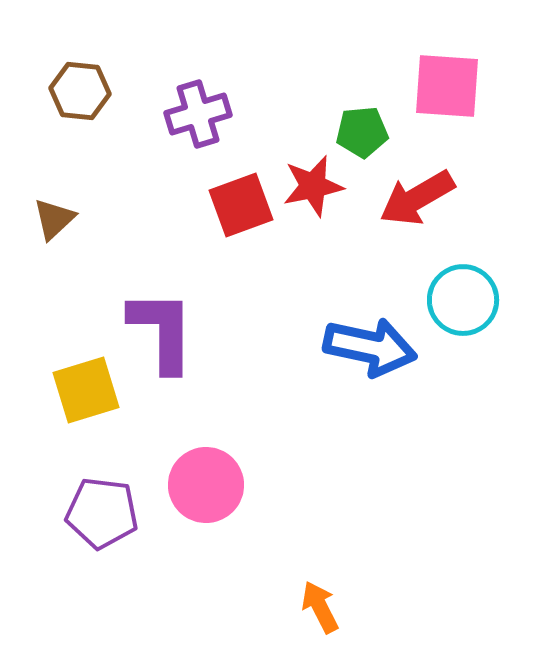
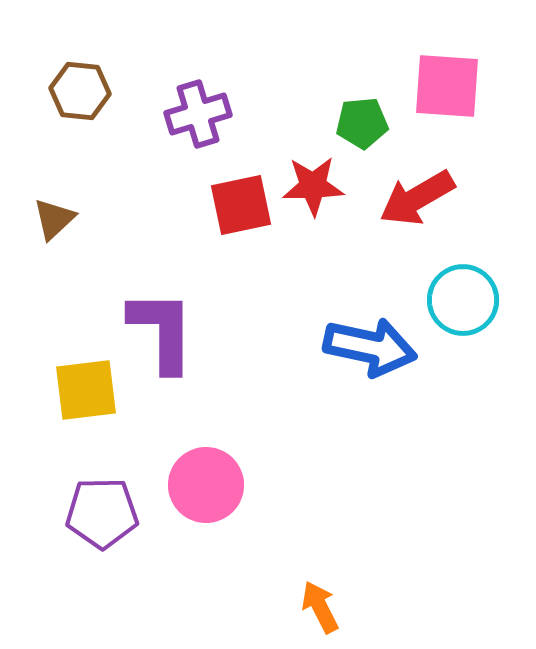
green pentagon: moved 9 px up
red star: rotated 10 degrees clockwise
red square: rotated 8 degrees clockwise
yellow square: rotated 10 degrees clockwise
purple pentagon: rotated 8 degrees counterclockwise
